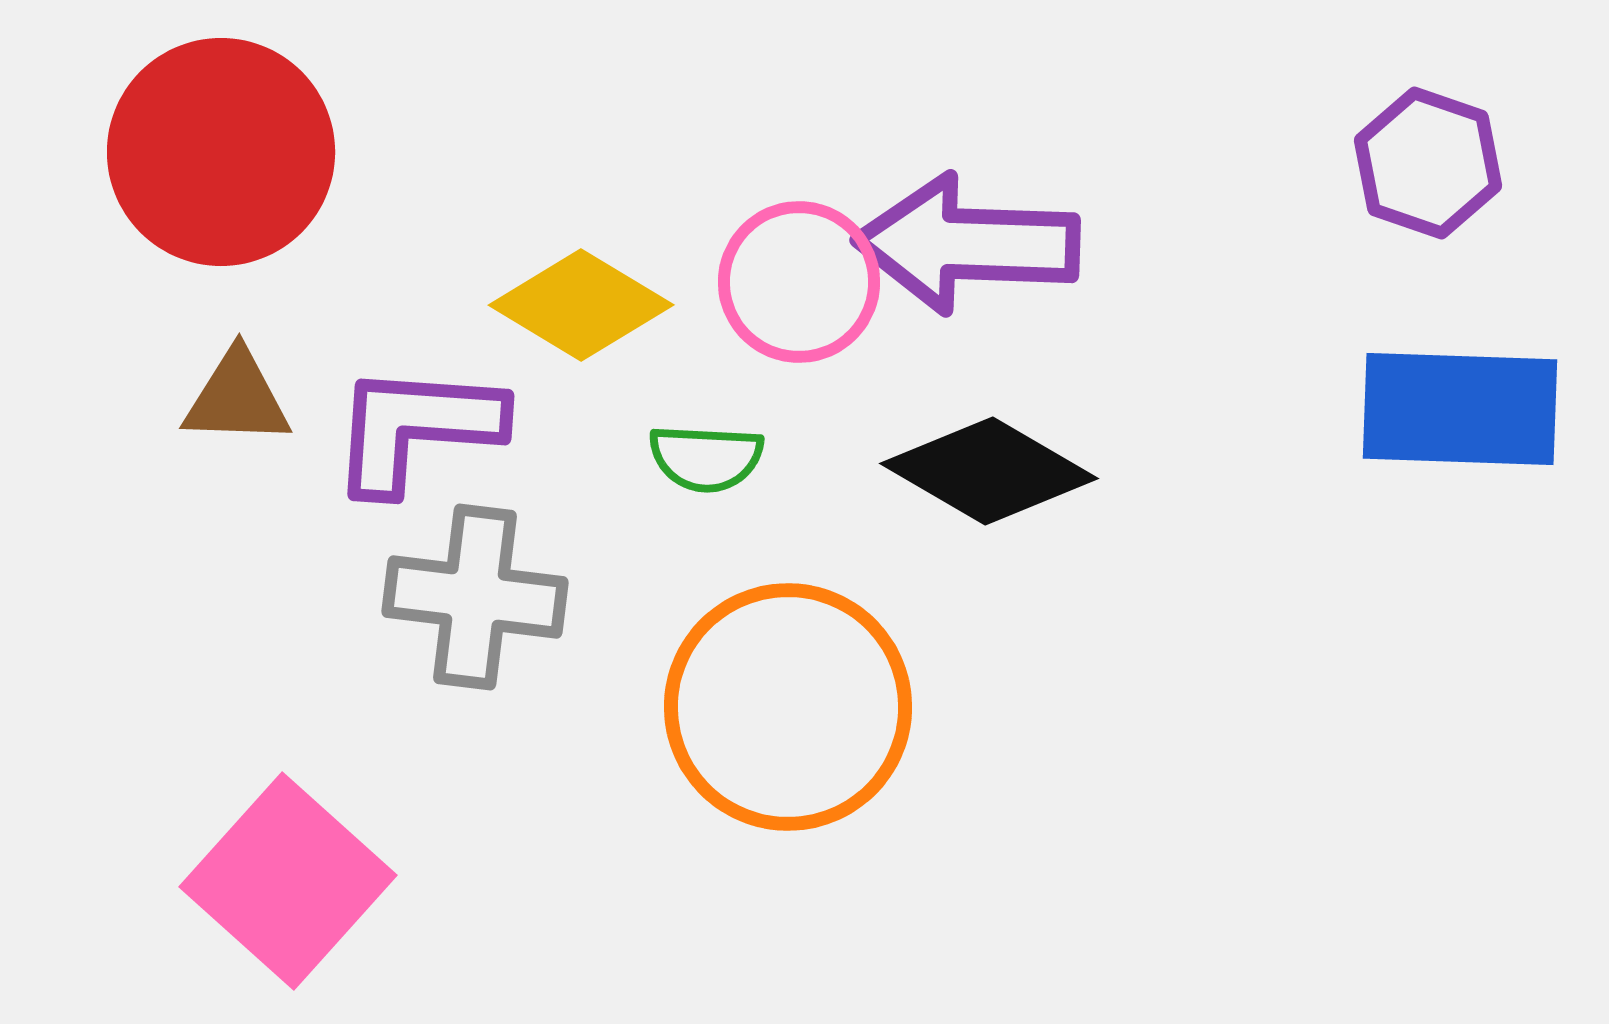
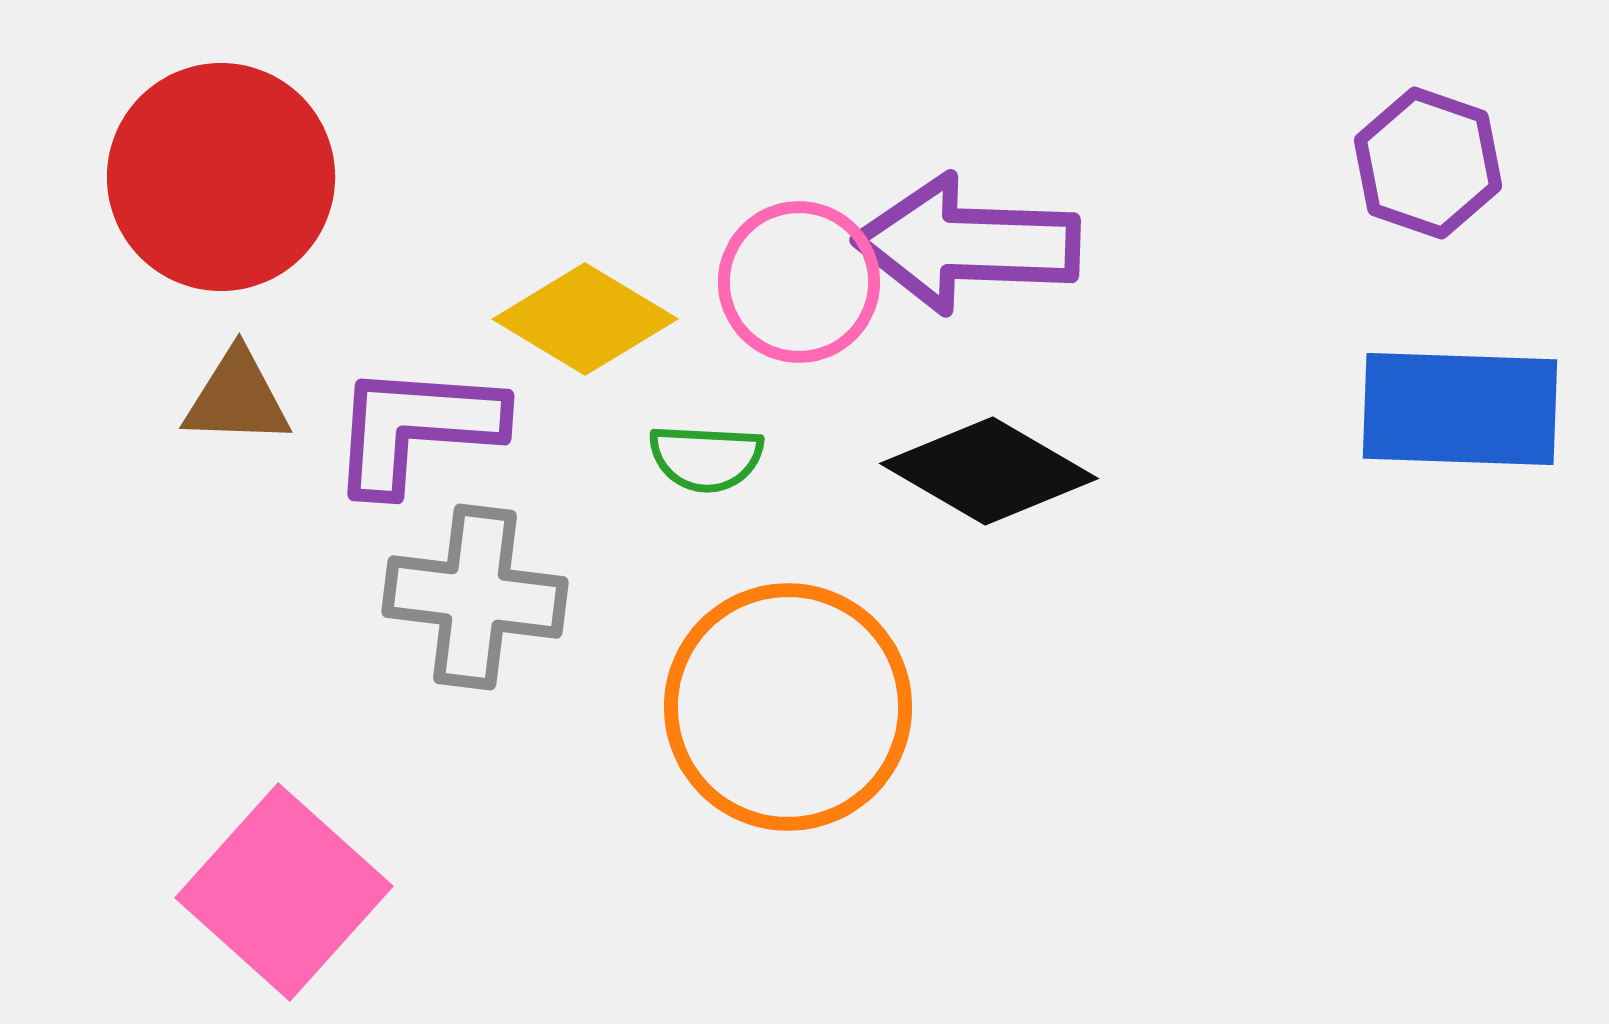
red circle: moved 25 px down
yellow diamond: moved 4 px right, 14 px down
pink square: moved 4 px left, 11 px down
